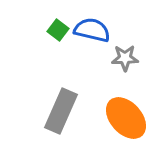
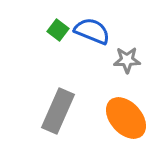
blue semicircle: moved 1 px down; rotated 9 degrees clockwise
gray star: moved 2 px right, 2 px down
gray rectangle: moved 3 px left
